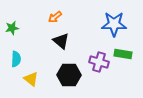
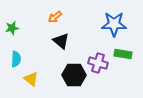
purple cross: moved 1 px left, 1 px down
black hexagon: moved 5 px right
